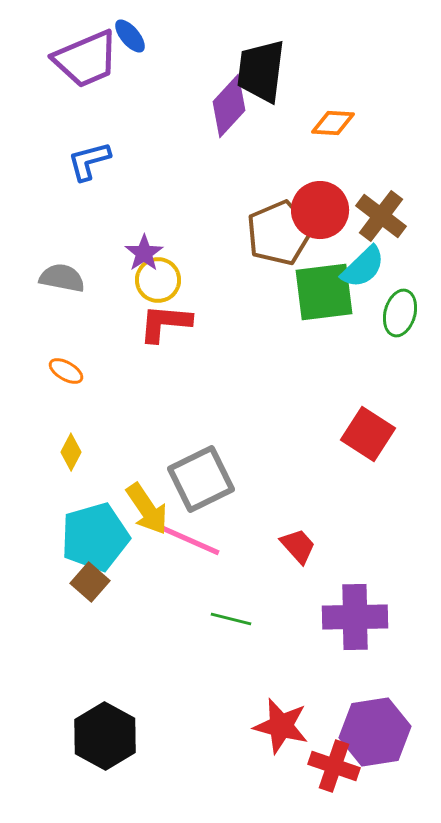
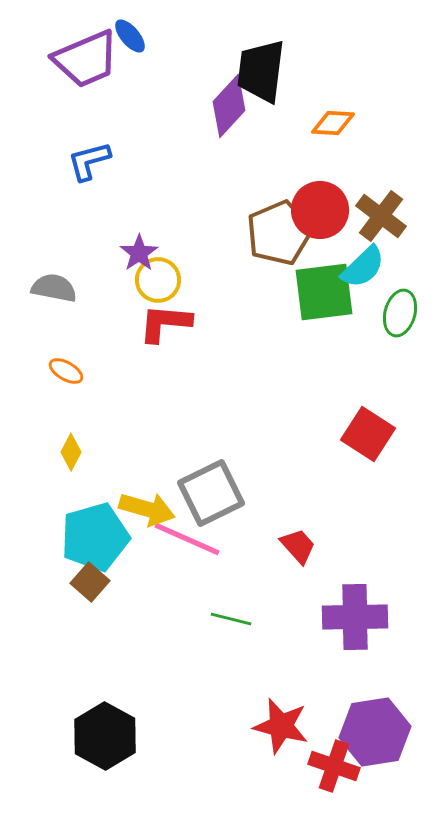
purple star: moved 5 px left
gray semicircle: moved 8 px left, 10 px down
gray square: moved 10 px right, 14 px down
yellow arrow: rotated 40 degrees counterclockwise
